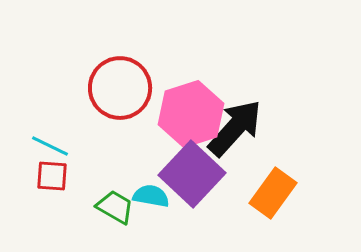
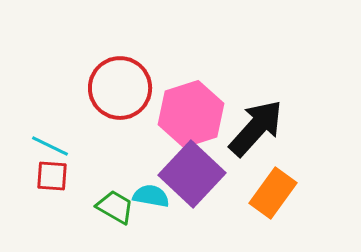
black arrow: moved 21 px right
